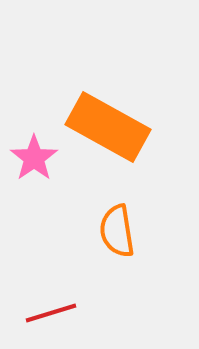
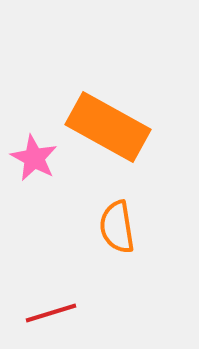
pink star: rotated 9 degrees counterclockwise
orange semicircle: moved 4 px up
